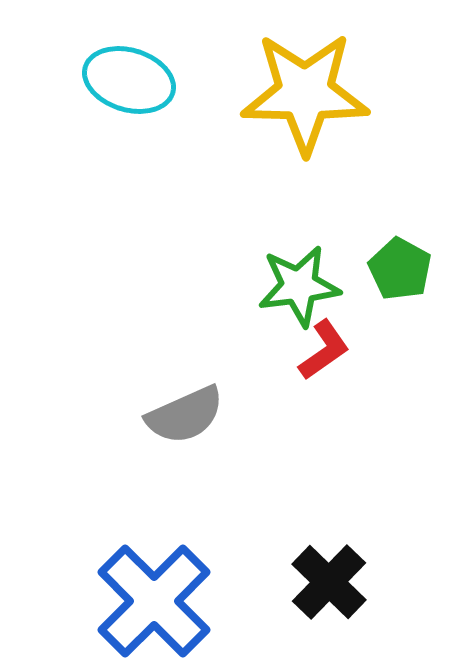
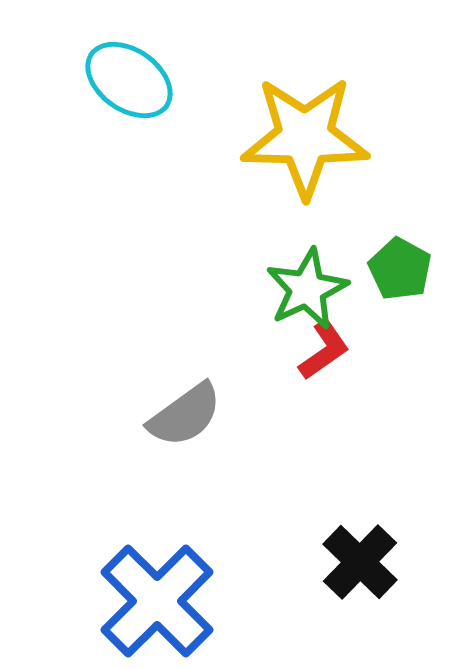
cyan ellipse: rotated 18 degrees clockwise
yellow star: moved 44 px down
green star: moved 8 px right, 3 px down; rotated 18 degrees counterclockwise
gray semicircle: rotated 12 degrees counterclockwise
black cross: moved 31 px right, 20 px up
blue cross: moved 3 px right
